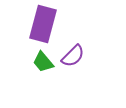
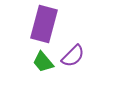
purple rectangle: moved 1 px right
